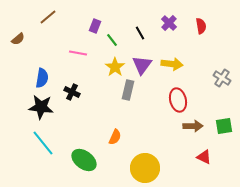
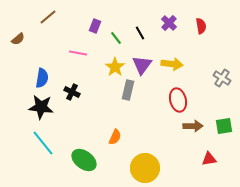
green line: moved 4 px right, 2 px up
red triangle: moved 5 px right, 2 px down; rotated 35 degrees counterclockwise
